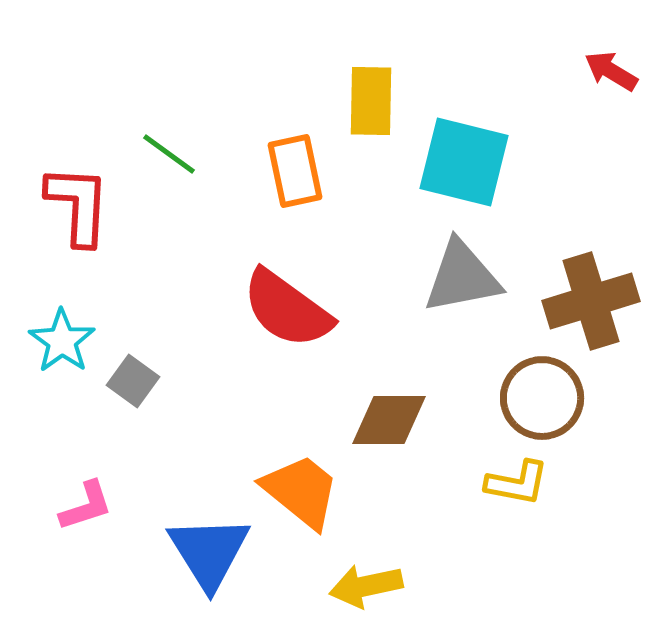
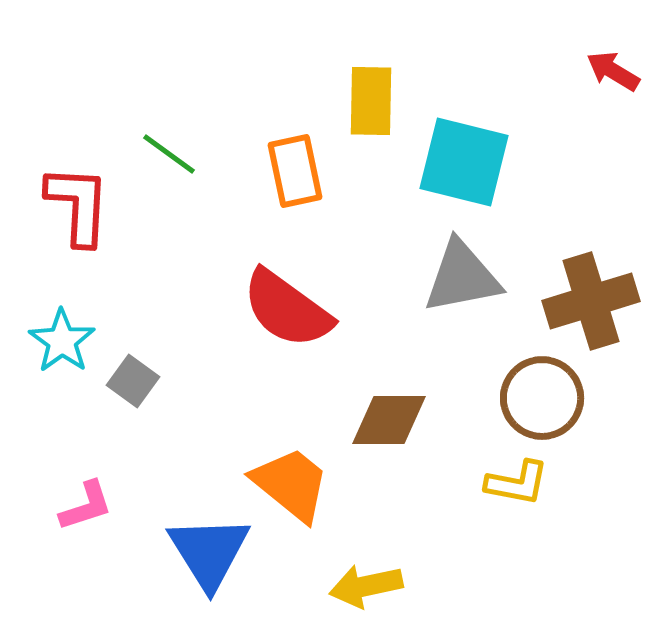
red arrow: moved 2 px right
orange trapezoid: moved 10 px left, 7 px up
